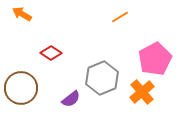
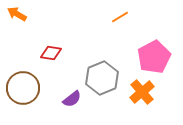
orange arrow: moved 5 px left
red diamond: rotated 25 degrees counterclockwise
pink pentagon: moved 1 px left, 2 px up
brown circle: moved 2 px right
purple semicircle: moved 1 px right
